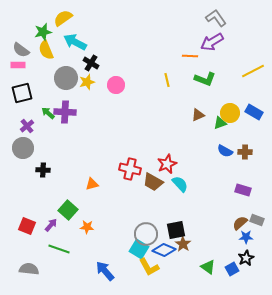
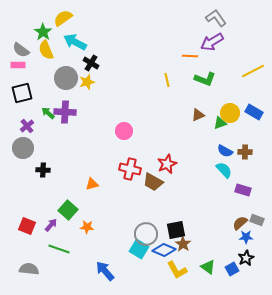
green star at (43, 32): rotated 24 degrees counterclockwise
pink circle at (116, 85): moved 8 px right, 46 px down
cyan semicircle at (180, 184): moved 44 px right, 14 px up
yellow L-shape at (149, 267): moved 28 px right, 3 px down
